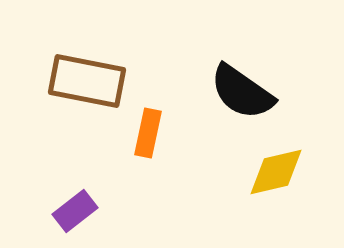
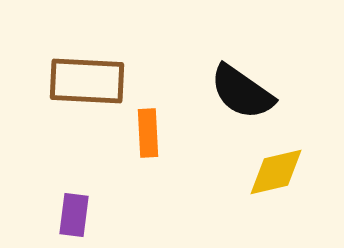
brown rectangle: rotated 8 degrees counterclockwise
orange rectangle: rotated 15 degrees counterclockwise
purple rectangle: moved 1 px left, 4 px down; rotated 45 degrees counterclockwise
